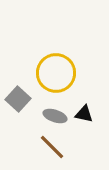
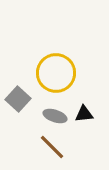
black triangle: rotated 18 degrees counterclockwise
